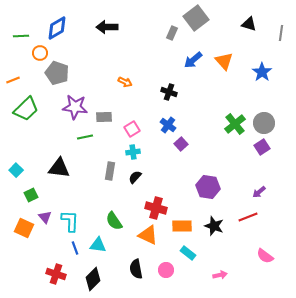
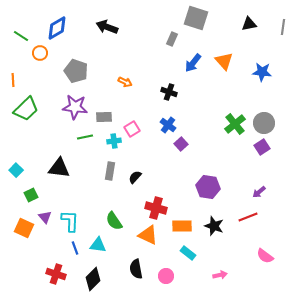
gray square at (196, 18): rotated 35 degrees counterclockwise
black triangle at (249, 24): rotated 28 degrees counterclockwise
black arrow at (107, 27): rotated 20 degrees clockwise
gray rectangle at (172, 33): moved 6 px down
gray line at (281, 33): moved 2 px right, 6 px up
green line at (21, 36): rotated 35 degrees clockwise
blue arrow at (193, 60): moved 3 px down; rotated 12 degrees counterclockwise
blue star at (262, 72): rotated 30 degrees counterclockwise
gray pentagon at (57, 73): moved 19 px right, 2 px up
orange line at (13, 80): rotated 72 degrees counterclockwise
cyan cross at (133, 152): moved 19 px left, 11 px up
pink circle at (166, 270): moved 6 px down
